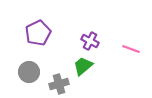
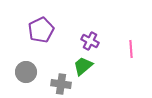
purple pentagon: moved 3 px right, 3 px up
pink line: rotated 66 degrees clockwise
gray circle: moved 3 px left
gray cross: moved 2 px right; rotated 24 degrees clockwise
